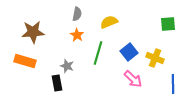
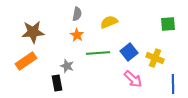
green line: rotated 70 degrees clockwise
orange rectangle: moved 1 px right; rotated 50 degrees counterclockwise
